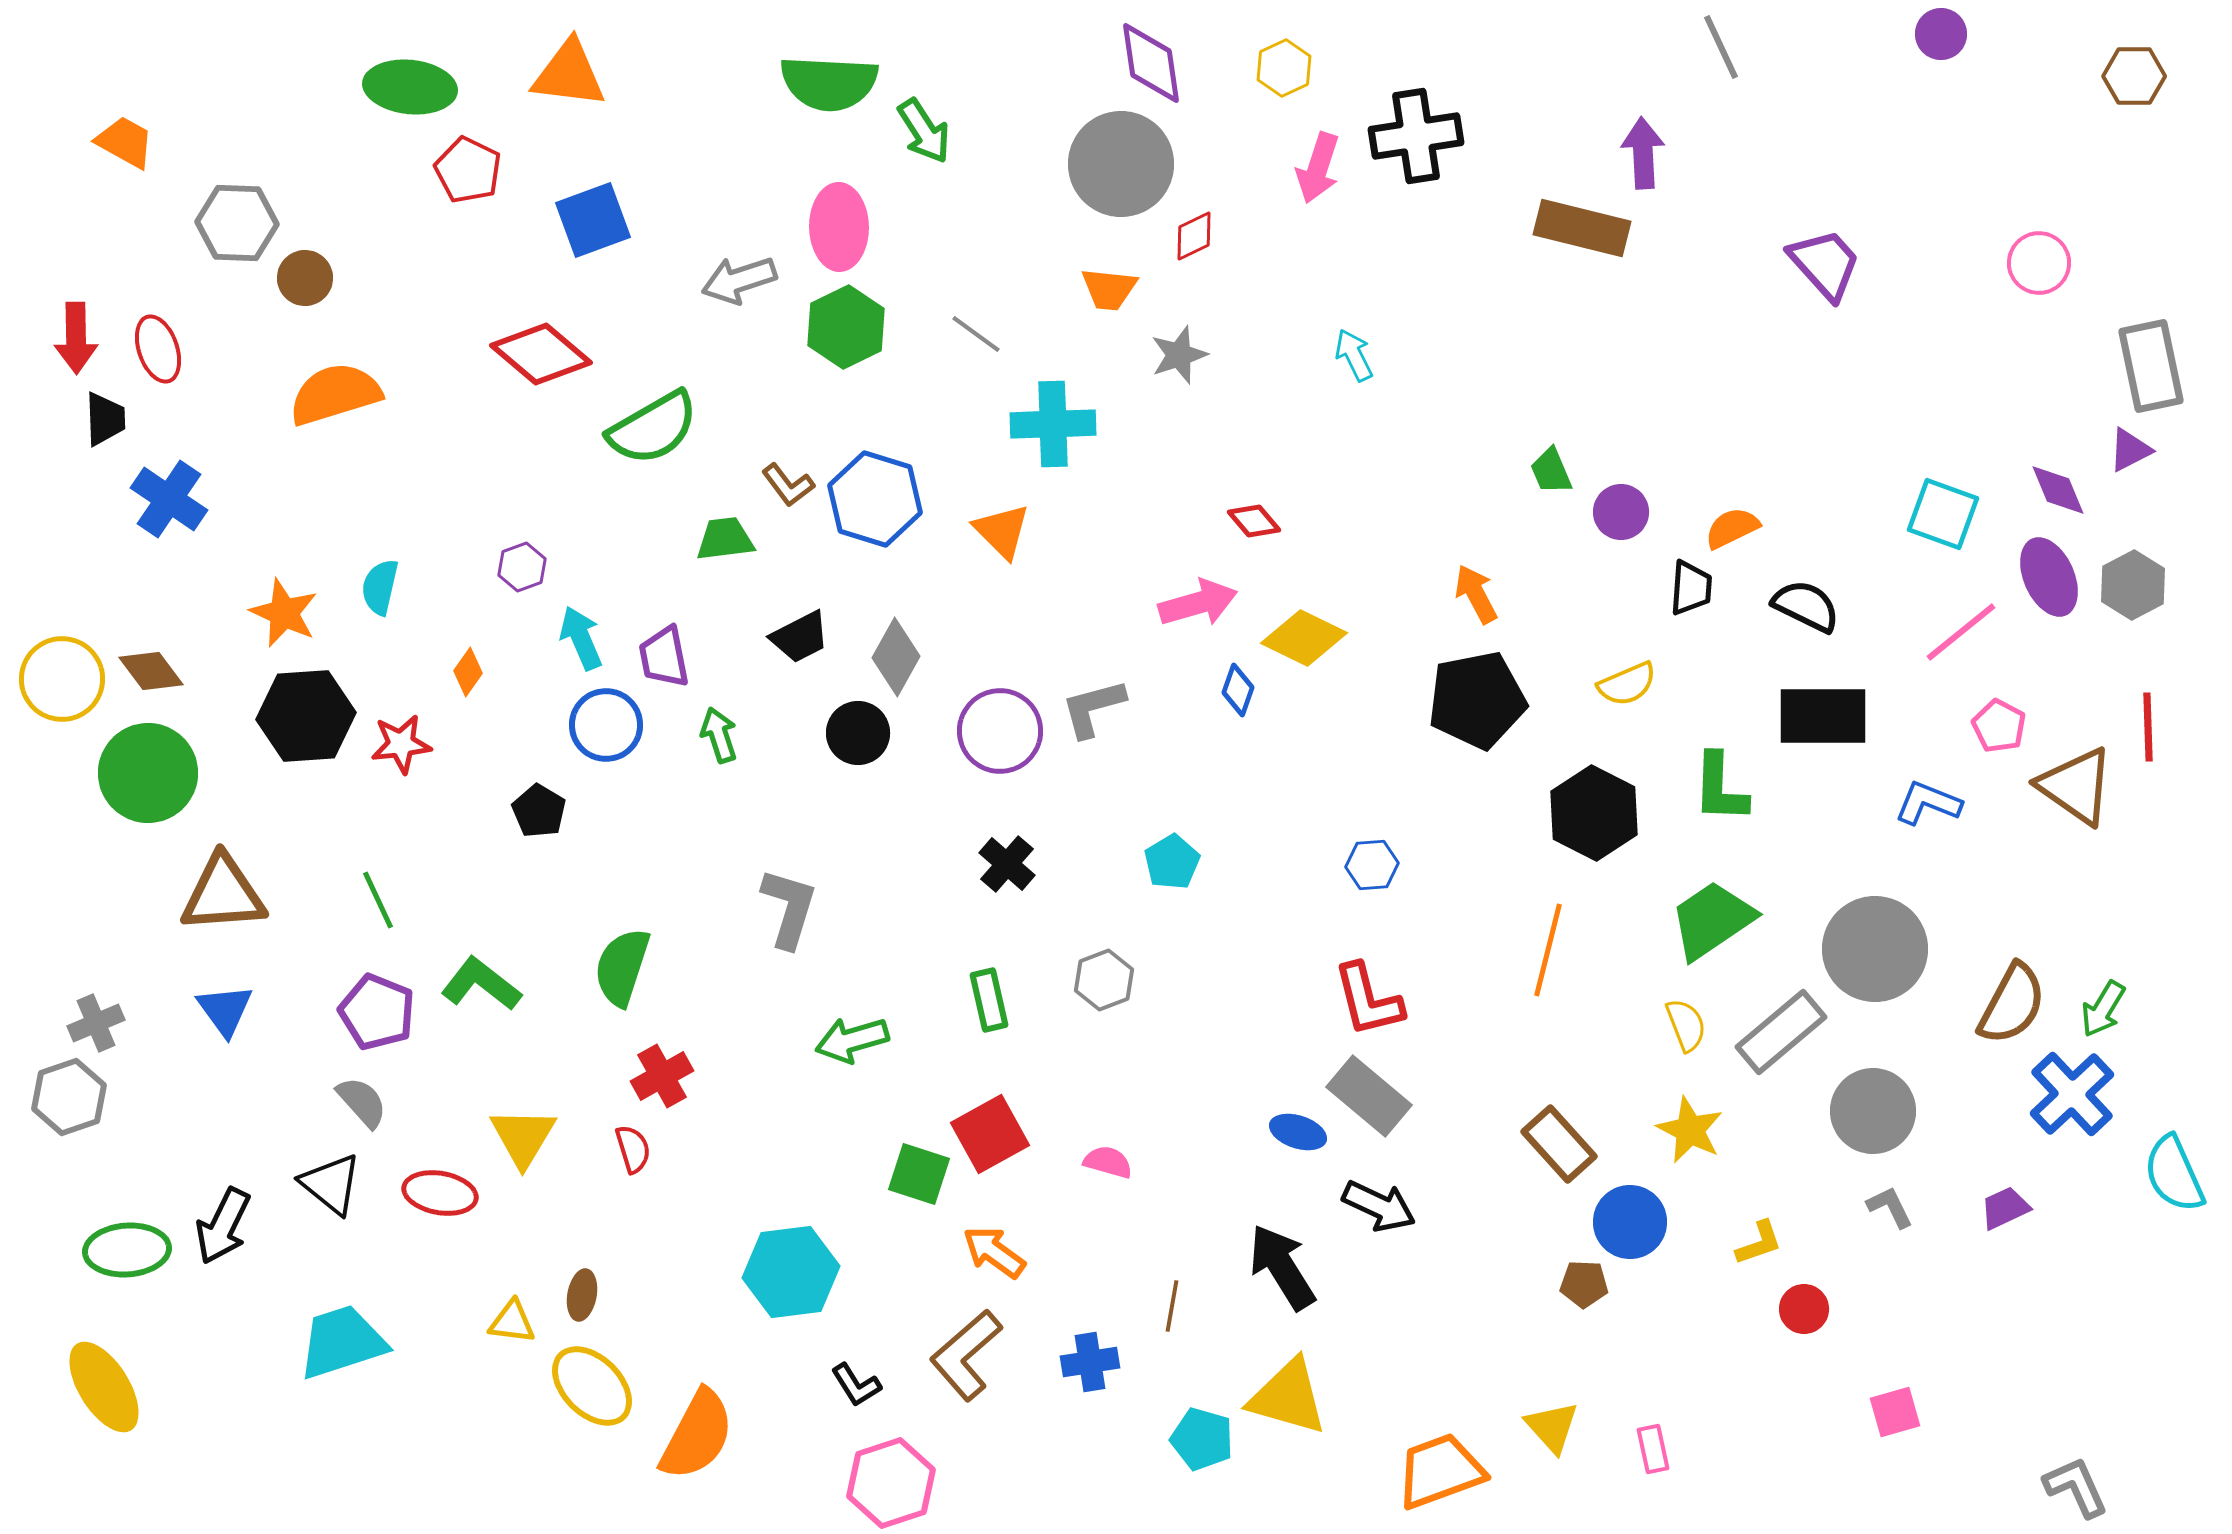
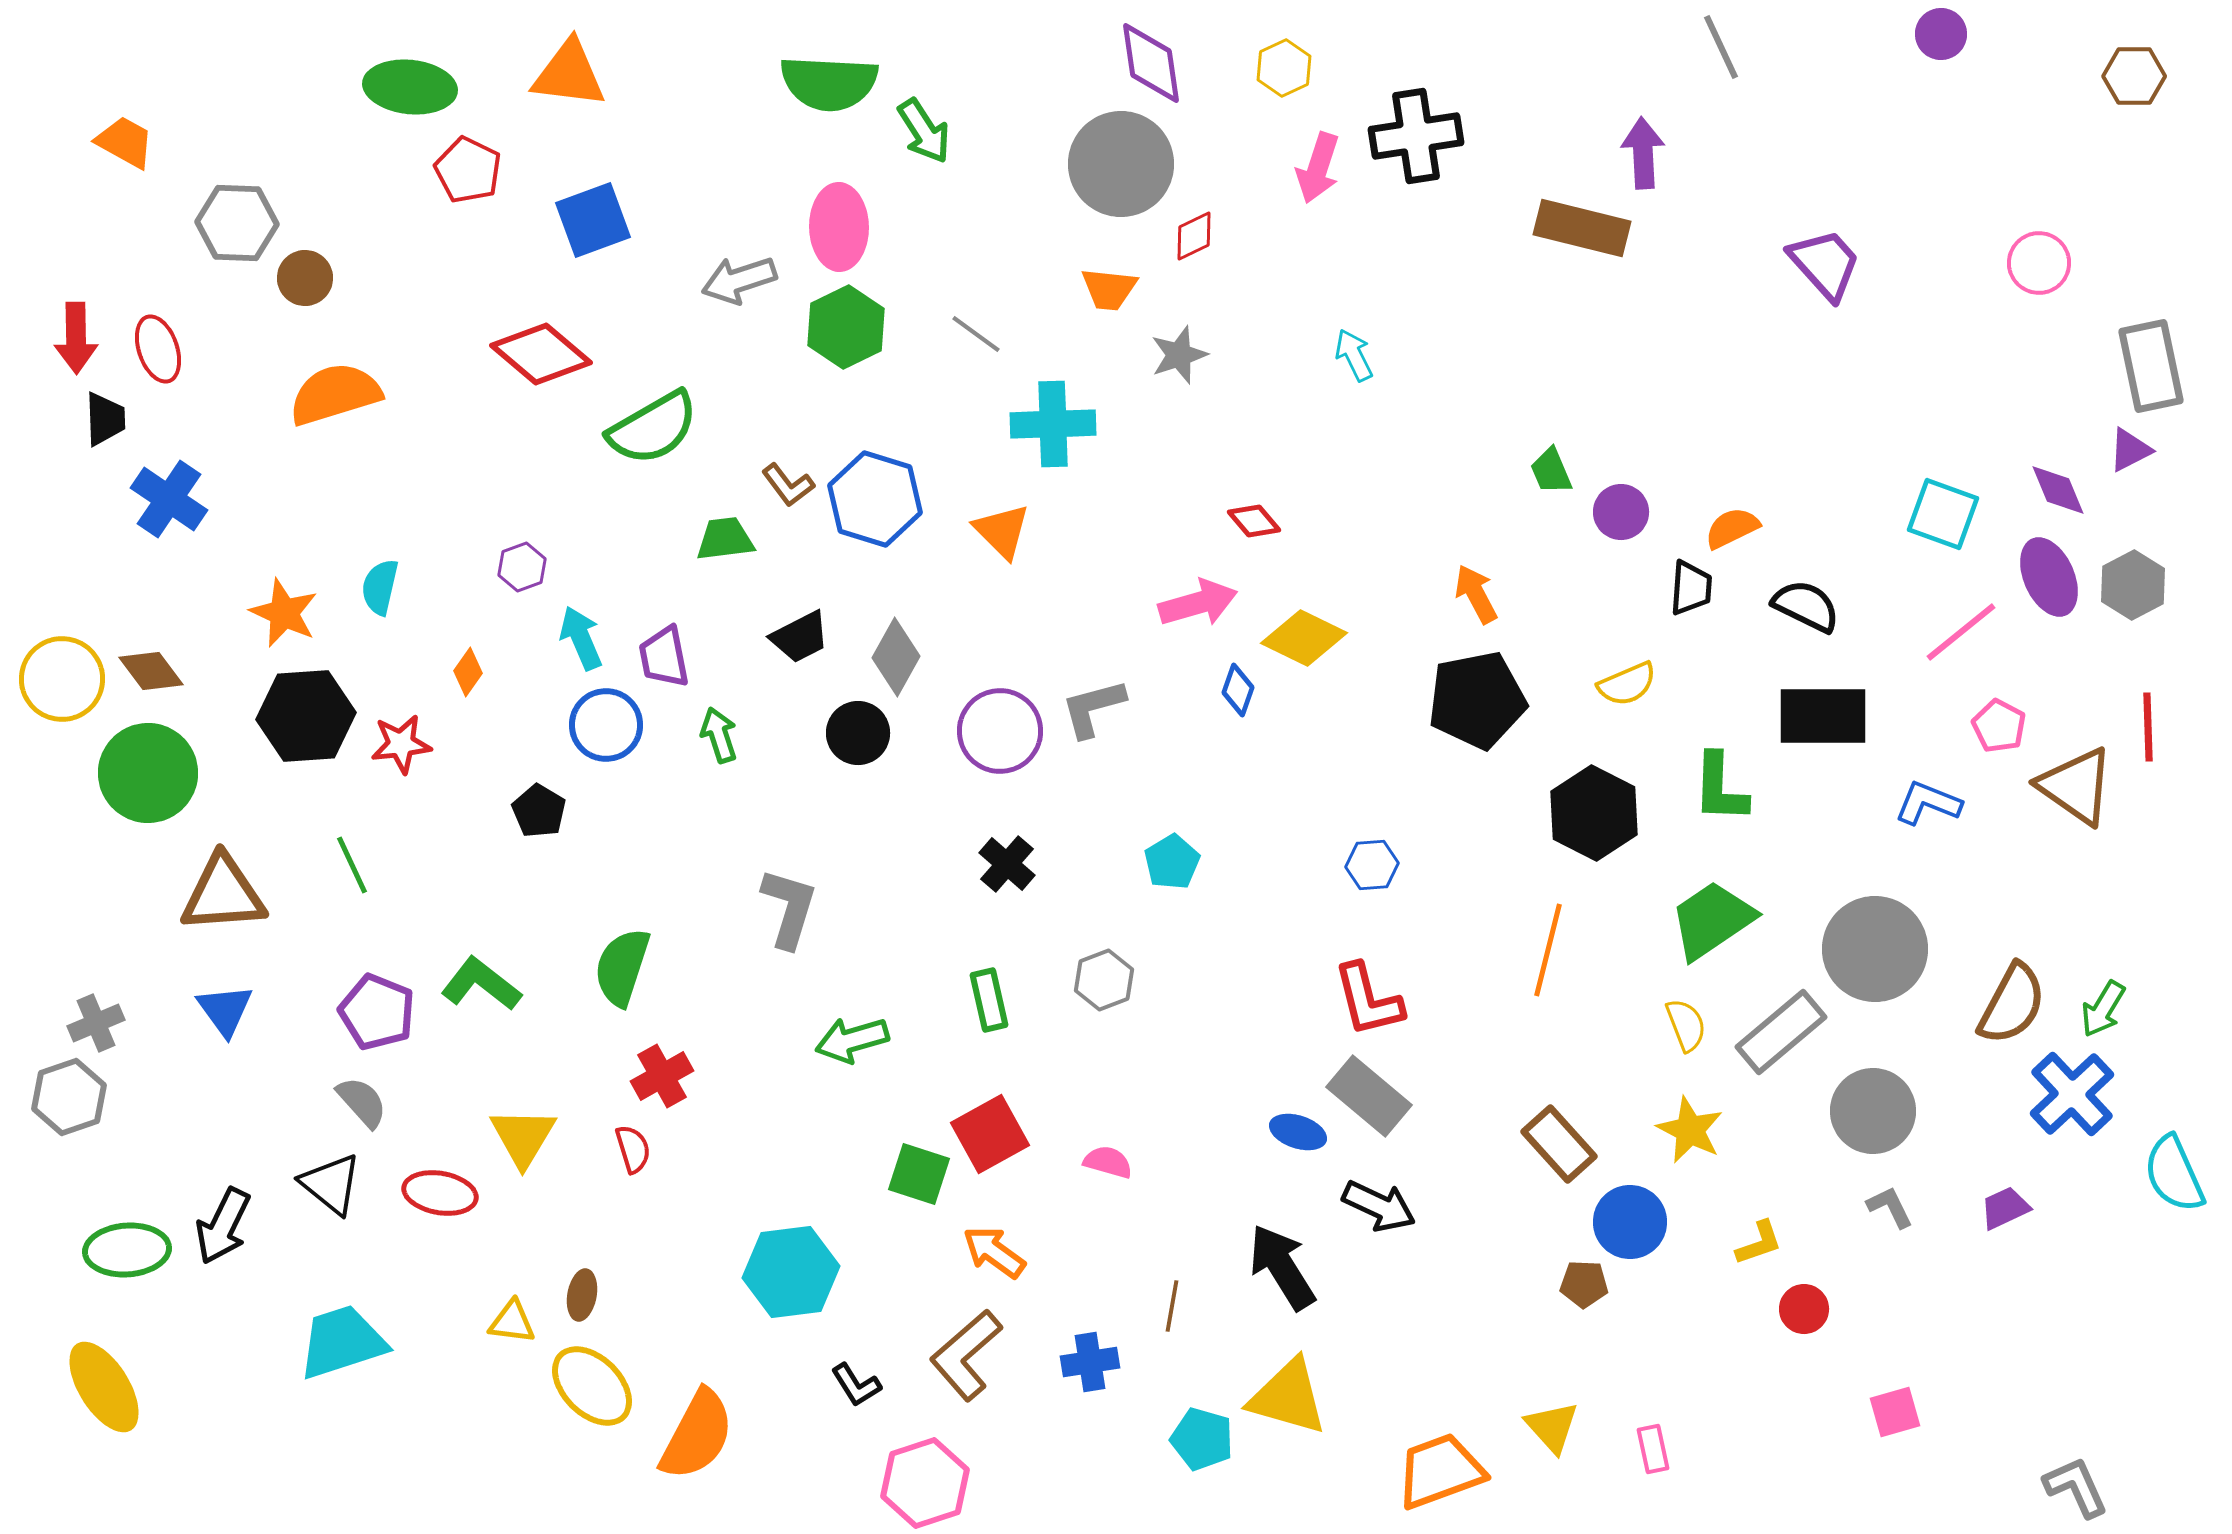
green line at (378, 900): moved 26 px left, 35 px up
pink hexagon at (891, 1483): moved 34 px right
